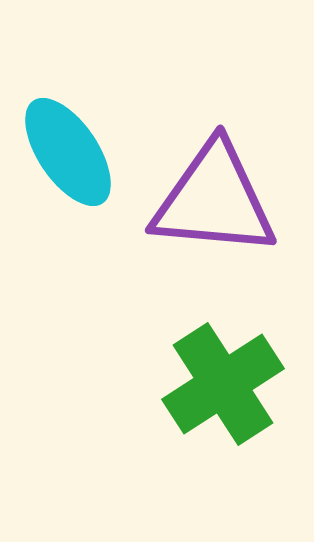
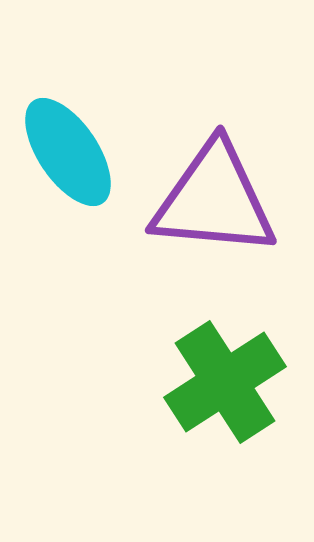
green cross: moved 2 px right, 2 px up
